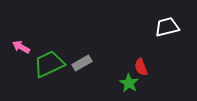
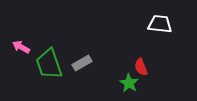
white trapezoid: moved 7 px left, 3 px up; rotated 20 degrees clockwise
green trapezoid: rotated 84 degrees counterclockwise
